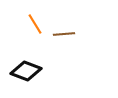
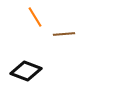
orange line: moved 7 px up
